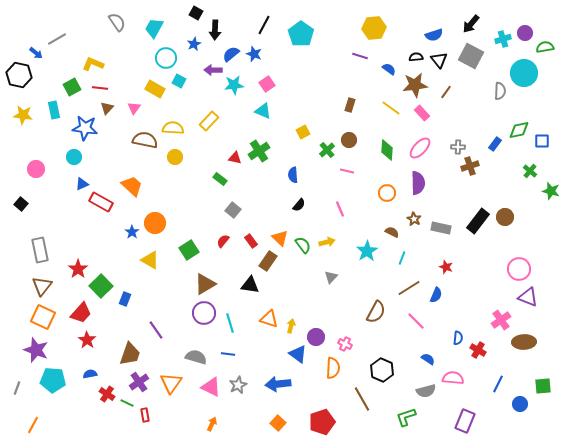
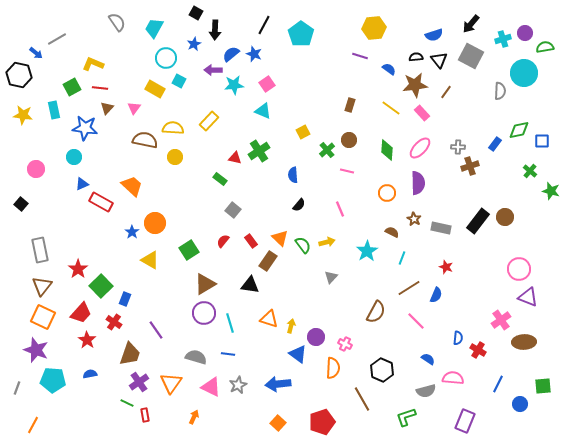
red cross at (107, 394): moved 7 px right, 72 px up
orange arrow at (212, 424): moved 18 px left, 7 px up
